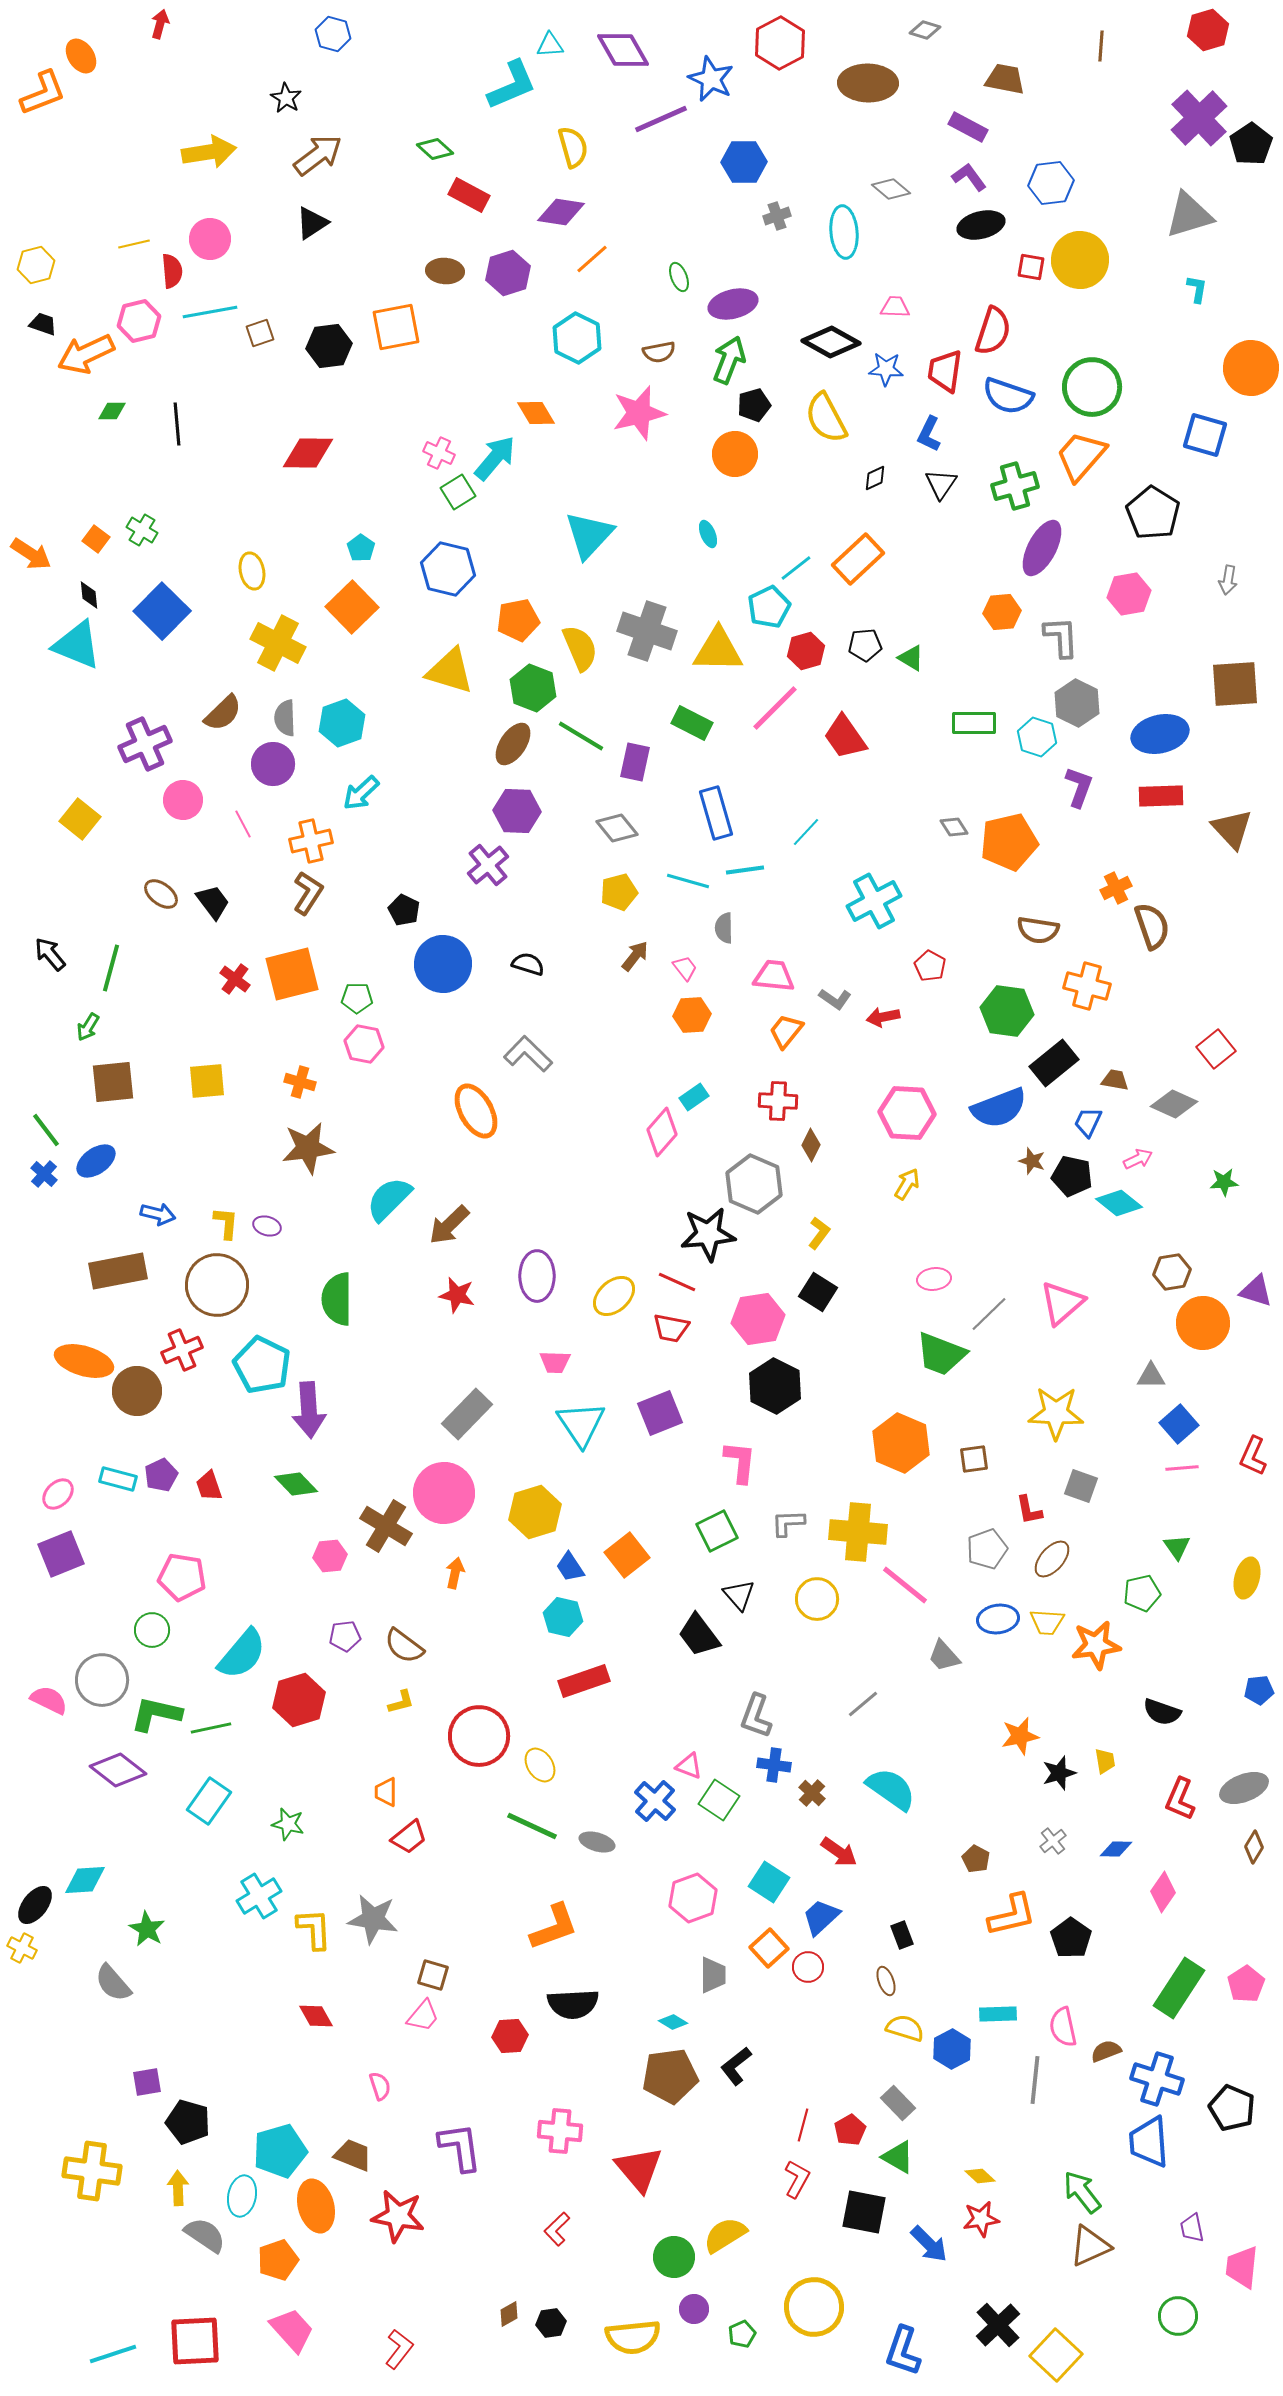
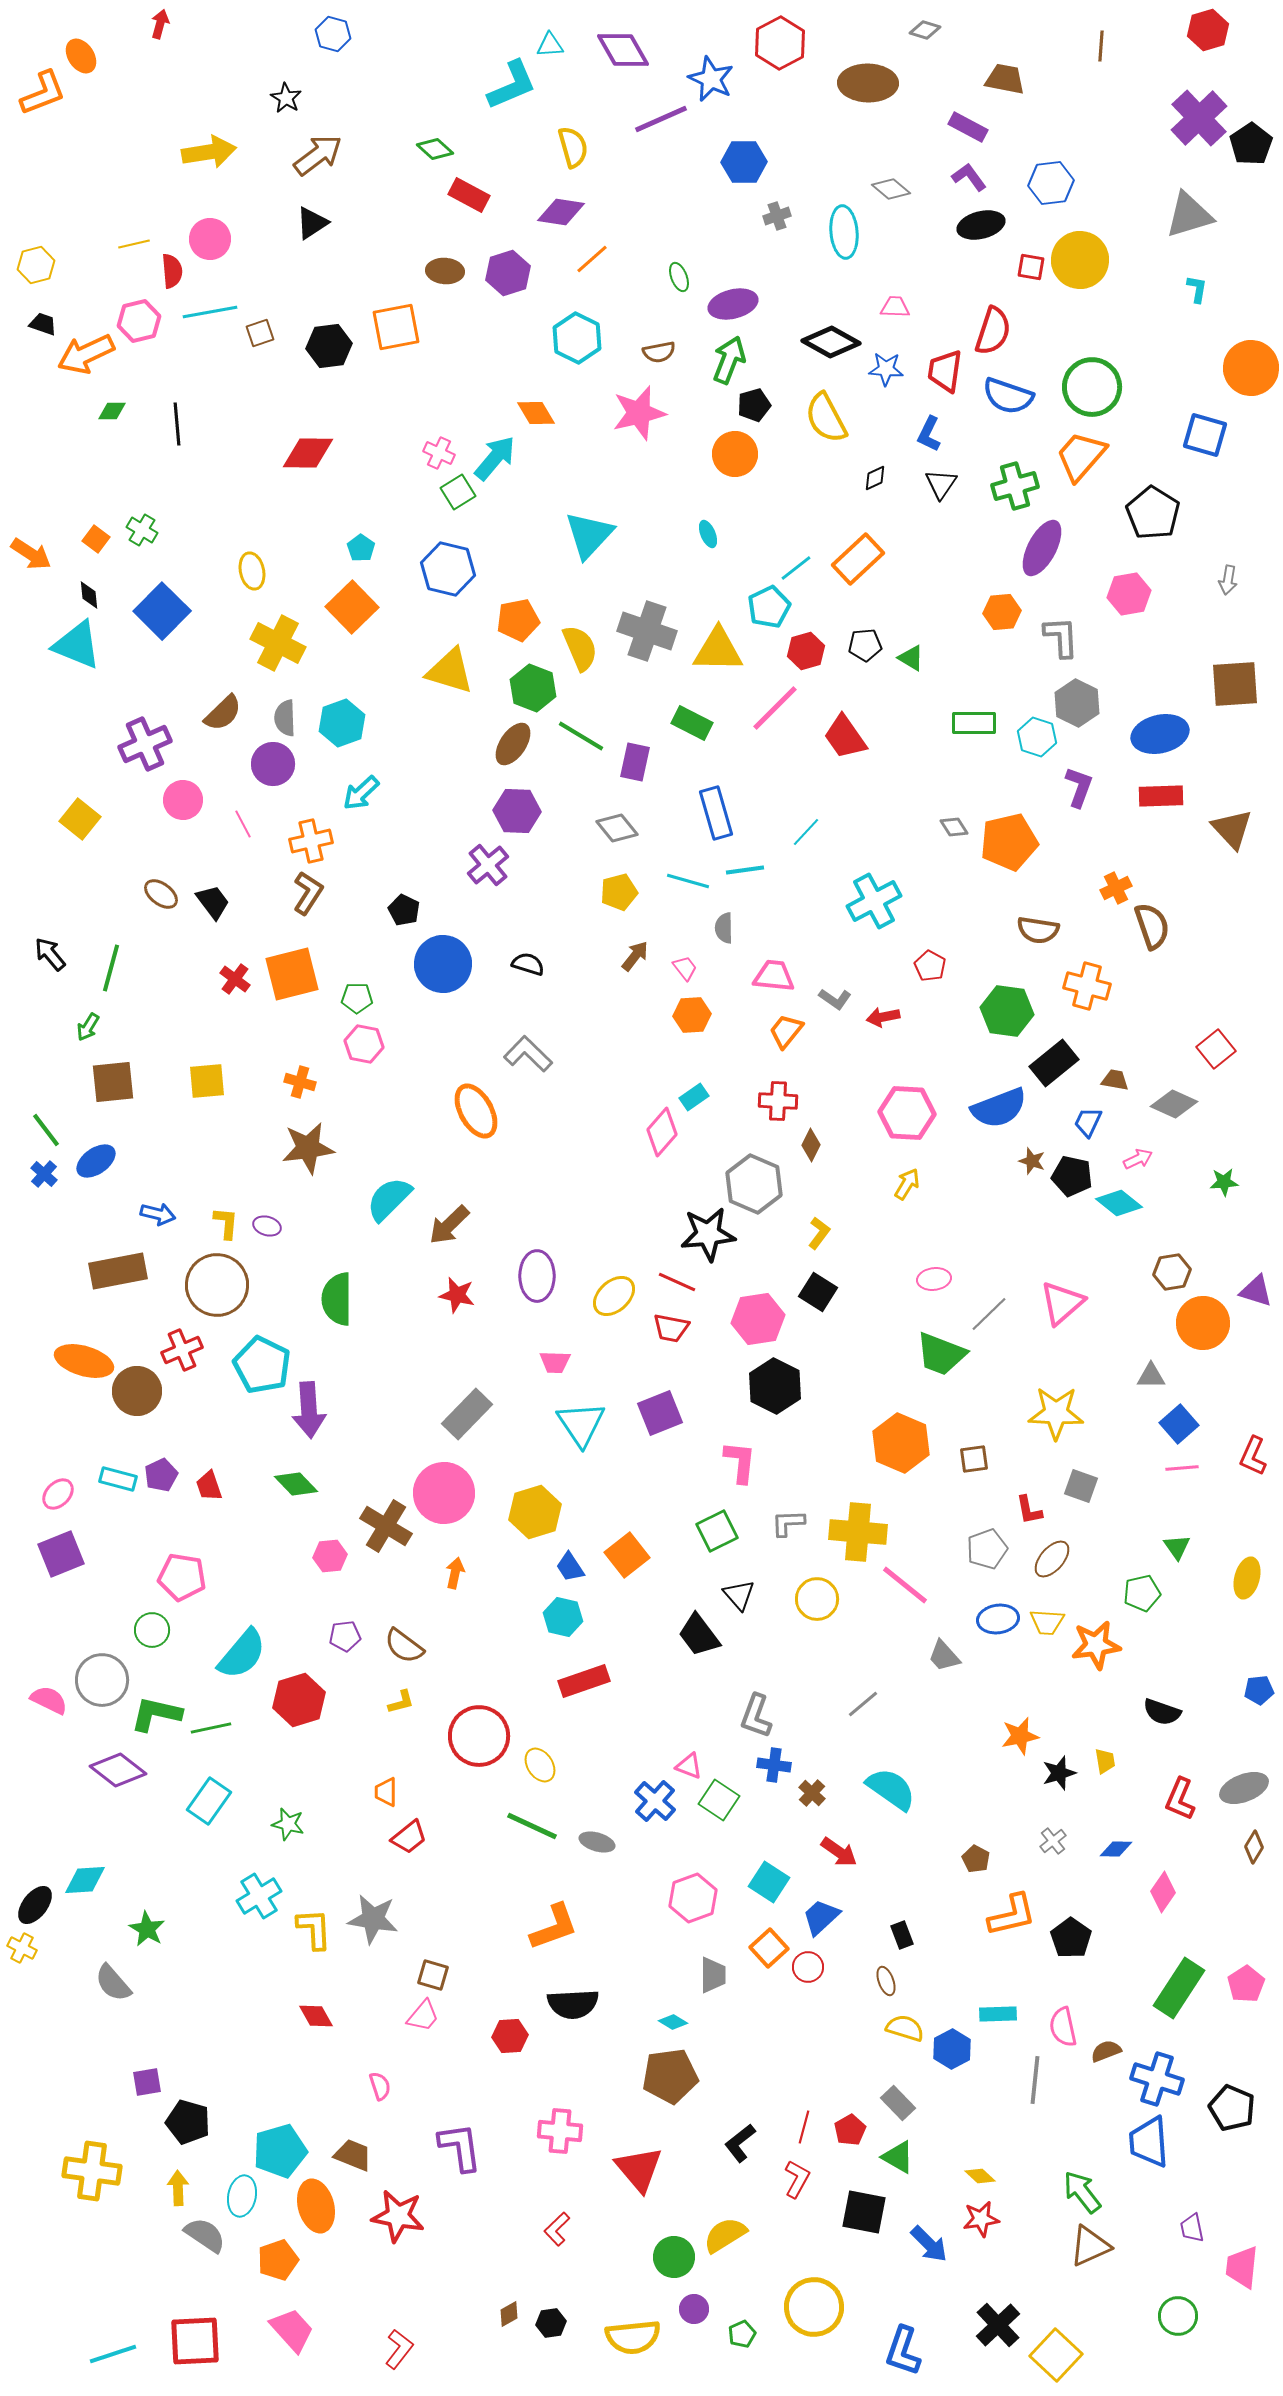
black L-shape at (736, 2066): moved 4 px right, 77 px down
red line at (803, 2125): moved 1 px right, 2 px down
